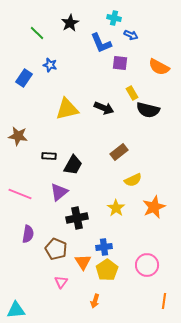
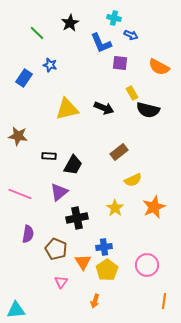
yellow star: moved 1 px left
